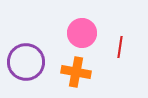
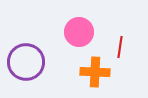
pink circle: moved 3 px left, 1 px up
orange cross: moved 19 px right; rotated 8 degrees counterclockwise
